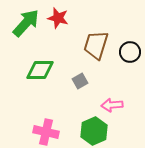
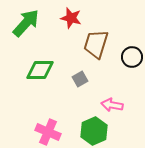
red star: moved 13 px right
brown trapezoid: moved 1 px up
black circle: moved 2 px right, 5 px down
gray square: moved 2 px up
pink arrow: rotated 15 degrees clockwise
pink cross: moved 2 px right; rotated 10 degrees clockwise
